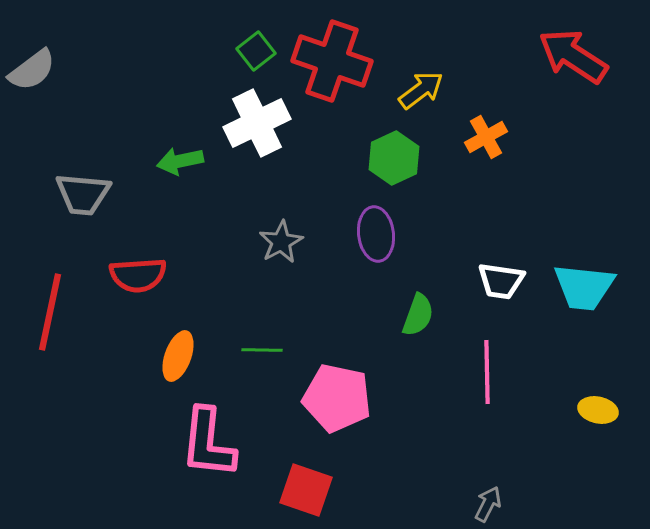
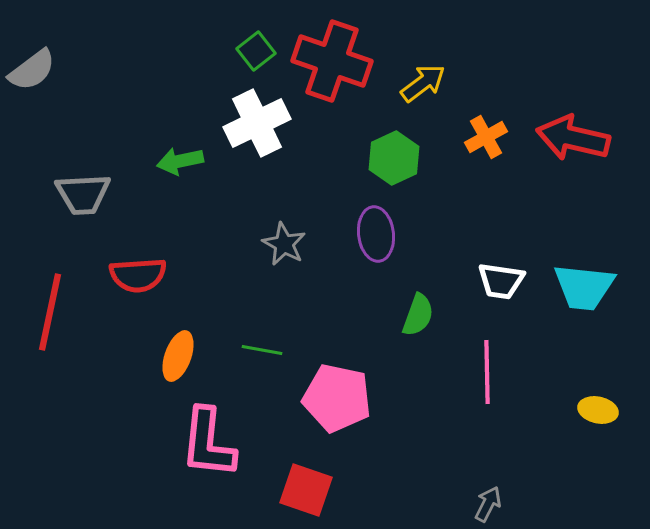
red arrow: moved 82 px down; rotated 20 degrees counterclockwise
yellow arrow: moved 2 px right, 7 px up
gray trapezoid: rotated 8 degrees counterclockwise
gray star: moved 3 px right, 2 px down; rotated 15 degrees counterclockwise
green line: rotated 9 degrees clockwise
